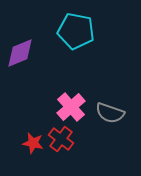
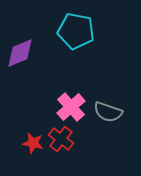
gray semicircle: moved 2 px left, 1 px up
